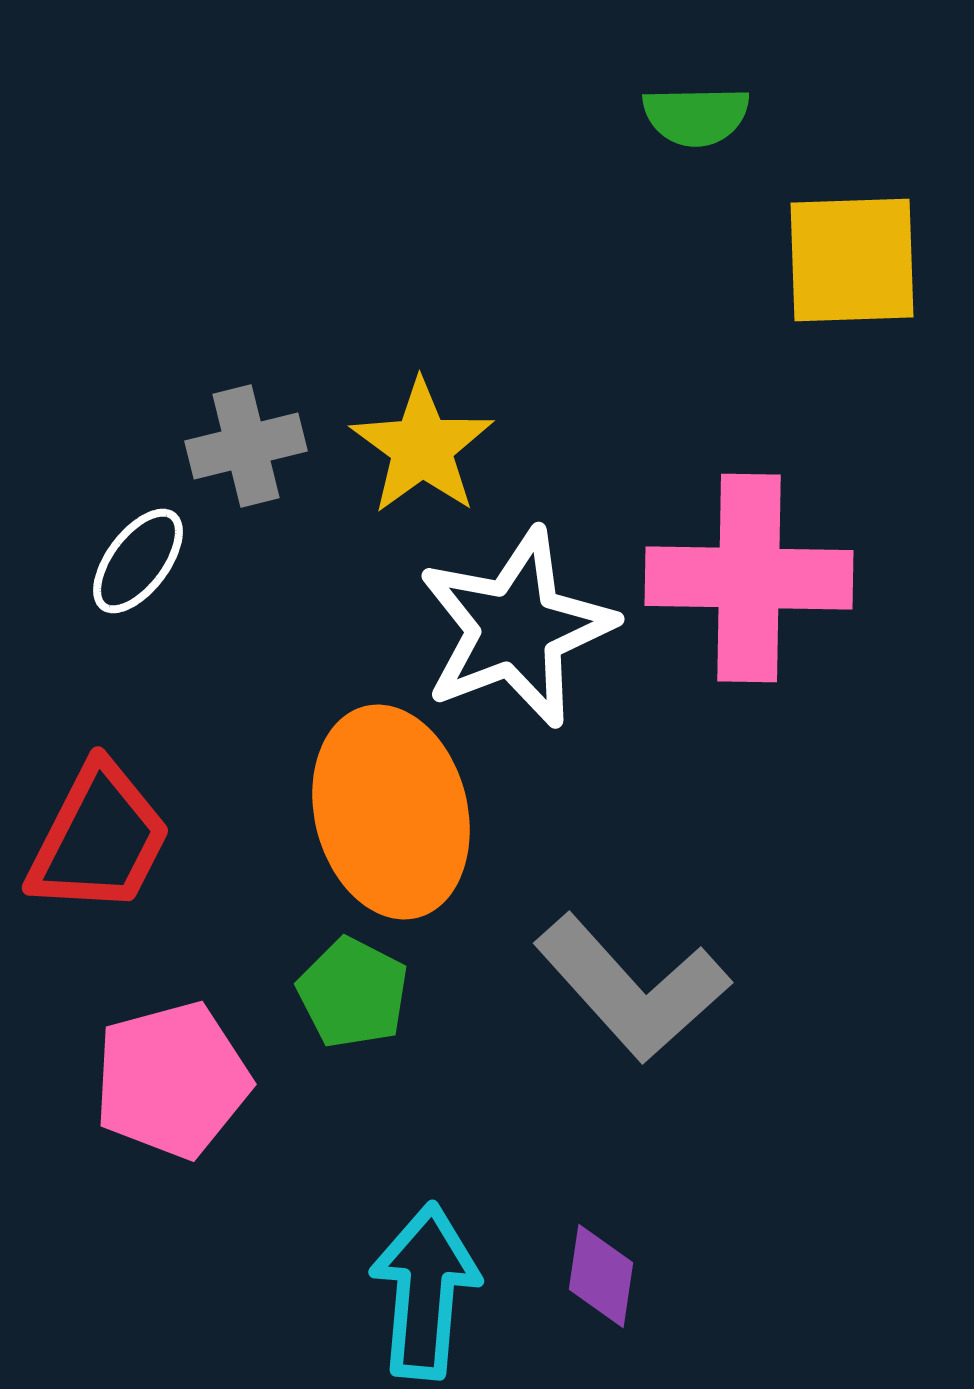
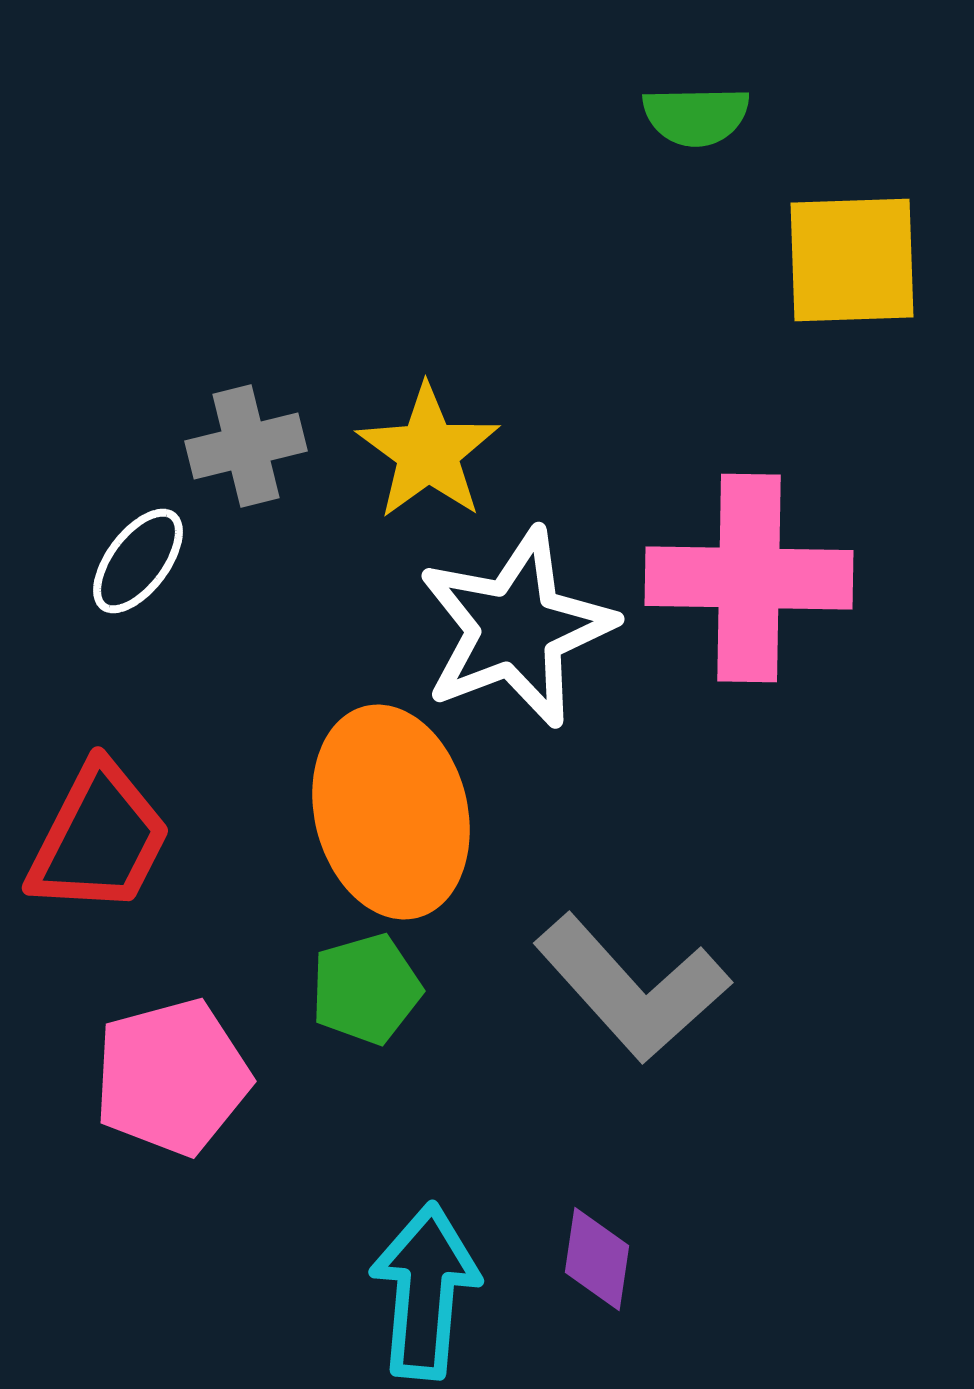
yellow star: moved 6 px right, 5 px down
green pentagon: moved 13 px right, 4 px up; rotated 29 degrees clockwise
pink pentagon: moved 3 px up
purple diamond: moved 4 px left, 17 px up
